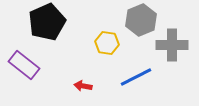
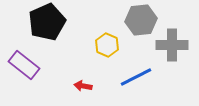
gray hexagon: rotated 16 degrees clockwise
yellow hexagon: moved 2 px down; rotated 15 degrees clockwise
